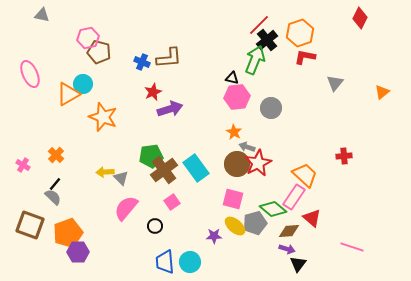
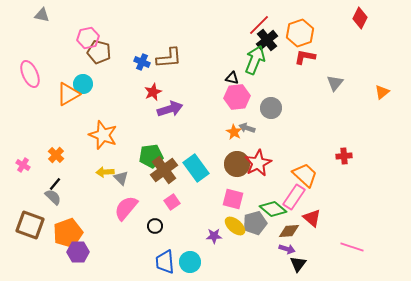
orange star at (103, 117): moved 18 px down
gray arrow at (247, 147): moved 19 px up
